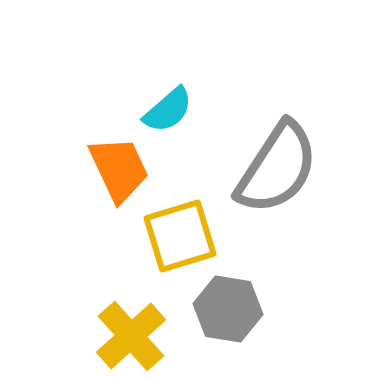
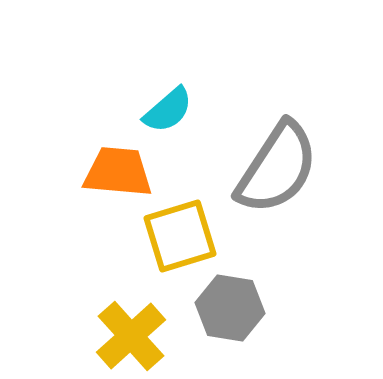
orange trapezoid: moved 1 px left, 3 px down; rotated 60 degrees counterclockwise
gray hexagon: moved 2 px right, 1 px up
